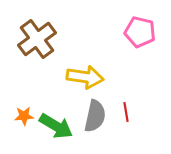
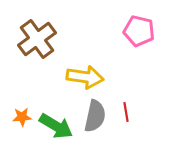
pink pentagon: moved 1 px left, 1 px up
orange star: moved 2 px left, 1 px down
